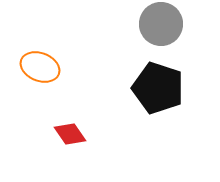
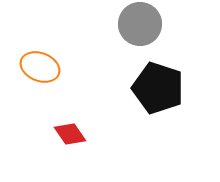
gray circle: moved 21 px left
